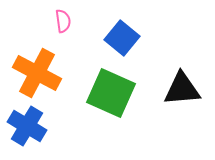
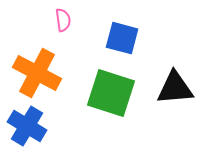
pink semicircle: moved 1 px up
blue square: rotated 24 degrees counterclockwise
black triangle: moved 7 px left, 1 px up
green square: rotated 6 degrees counterclockwise
